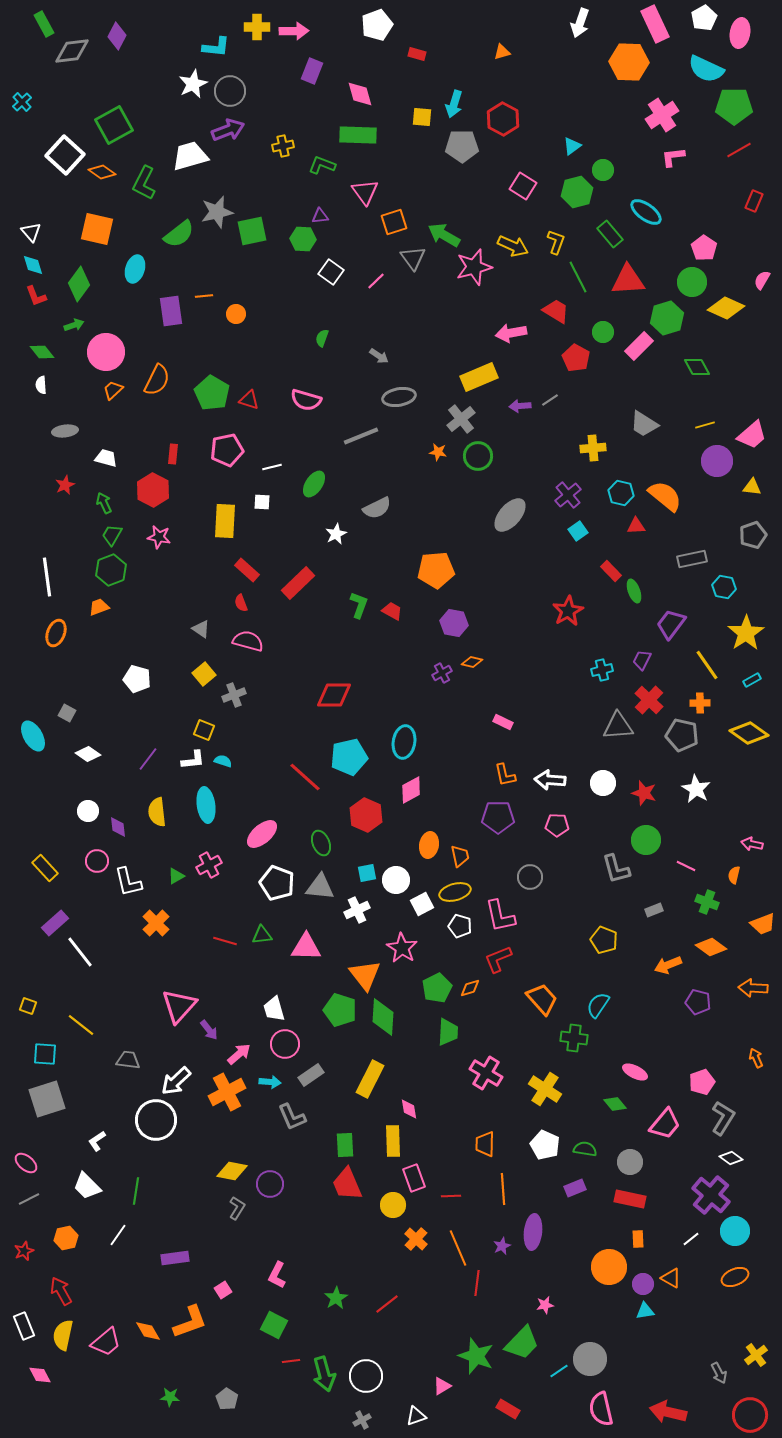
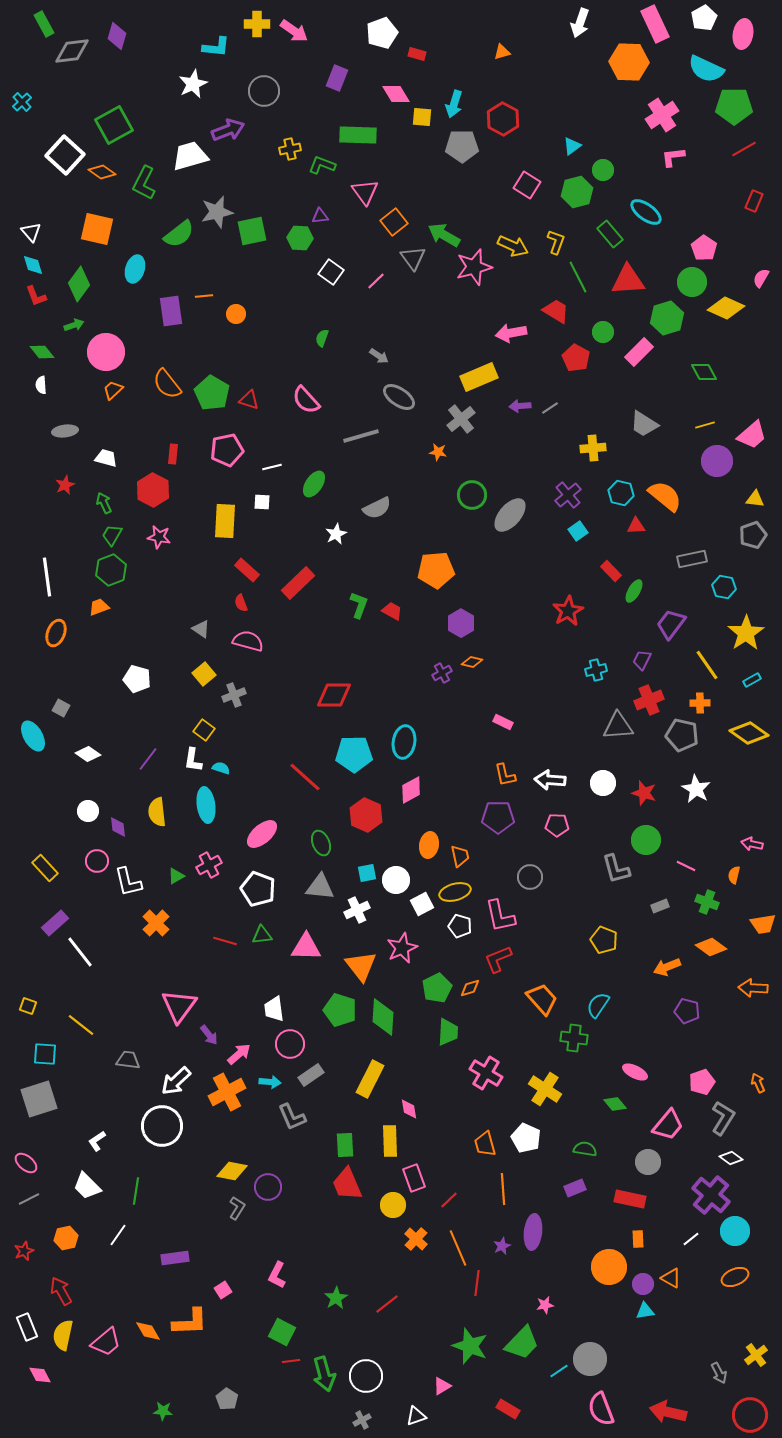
white pentagon at (377, 25): moved 5 px right, 8 px down
yellow cross at (257, 27): moved 3 px up
pink arrow at (294, 31): rotated 36 degrees clockwise
pink ellipse at (740, 33): moved 3 px right, 1 px down
purple diamond at (117, 36): rotated 12 degrees counterclockwise
purple rectangle at (312, 71): moved 25 px right, 7 px down
gray circle at (230, 91): moved 34 px right
pink diamond at (360, 94): moved 36 px right; rotated 16 degrees counterclockwise
yellow cross at (283, 146): moved 7 px right, 3 px down
red line at (739, 150): moved 5 px right, 1 px up
pink square at (523, 186): moved 4 px right, 1 px up
orange square at (394, 222): rotated 20 degrees counterclockwise
green hexagon at (303, 239): moved 3 px left, 1 px up
pink semicircle at (762, 280): moved 1 px left, 2 px up
pink rectangle at (639, 346): moved 6 px down
green diamond at (697, 367): moved 7 px right, 5 px down
orange semicircle at (157, 380): moved 10 px right, 4 px down; rotated 116 degrees clockwise
gray ellipse at (399, 397): rotated 44 degrees clockwise
pink semicircle at (306, 400): rotated 32 degrees clockwise
gray line at (550, 400): moved 8 px down
gray line at (361, 436): rotated 6 degrees clockwise
green circle at (478, 456): moved 6 px left, 39 px down
yellow triangle at (752, 487): moved 3 px right, 12 px down
green ellipse at (634, 591): rotated 50 degrees clockwise
purple hexagon at (454, 623): moved 7 px right; rotated 20 degrees clockwise
cyan cross at (602, 670): moved 6 px left
red cross at (649, 700): rotated 24 degrees clockwise
gray square at (67, 713): moved 6 px left, 5 px up
yellow square at (204, 730): rotated 15 degrees clockwise
cyan pentagon at (349, 757): moved 5 px right, 3 px up; rotated 12 degrees clockwise
white L-shape at (193, 760): rotated 105 degrees clockwise
cyan semicircle at (223, 761): moved 2 px left, 7 px down
white pentagon at (277, 883): moved 19 px left, 6 px down
gray rectangle at (654, 910): moved 6 px right, 4 px up
orange trapezoid at (763, 924): rotated 12 degrees clockwise
pink star at (402, 948): rotated 16 degrees clockwise
orange arrow at (668, 965): moved 1 px left, 2 px down
orange triangle at (365, 975): moved 4 px left, 9 px up
purple pentagon at (698, 1002): moved 11 px left, 9 px down
pink triangle at (179, 1006): rotated 6 degrees counterclockwise
white trapezoid at (274, 1009): rotated 8 degrees clockwise
purple arrow at (209, 1030): moved 5 px down
pink circle at (285, 1044): moved 5 px right
orange arrow at (756, 1058): moved 2 px right, 25 px down
gray square at (47, 1099): moved 8 px left
white circle at (156, 1120): moved 6 px right, 6 px down
pink trapezoid at (665, 1124): moved 3 px right, 1 px down
yellow rectangle at (393, 1141): moved 3 px left
orange trapezoid at (485, 1144): rotated 16 degrees counterclockwise
white pentagon at (545, 1145): moved 19 px left, 7 px up
gray circle at (630, 1162): moved 18 px right
purple circle at (270, 1184): moved 2 px left, 3 px down
red line at (451, 1196): moved 2 px left, 4 px down; rotated 42 degrees counterclockwise
orange L-shape at (190, 1322): rotated 18 degrees clockwise
green square at (274, 1325): moved 8 px right, 7 px down
white rectangle at (24, 1326): moved 3 px right, 1 px down
green star at (476, 1356): moved 6 px left, 10 px up
green star at (170, 1397): moved 7 px left, 14 px down
pink semicircle at (601, 1409): rotated 8 degrees counterclockwise
